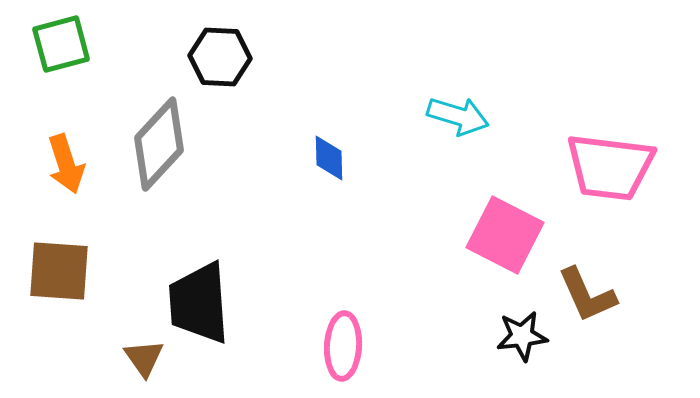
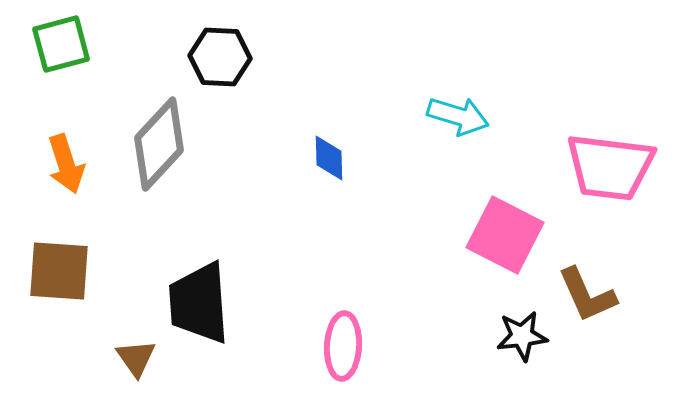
brown triangle: moved 8 px left
